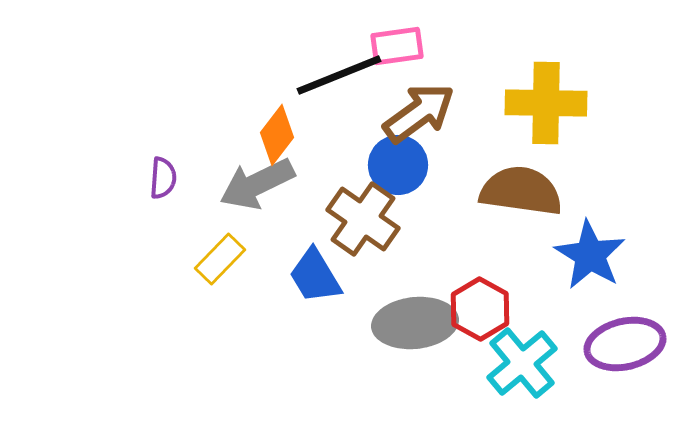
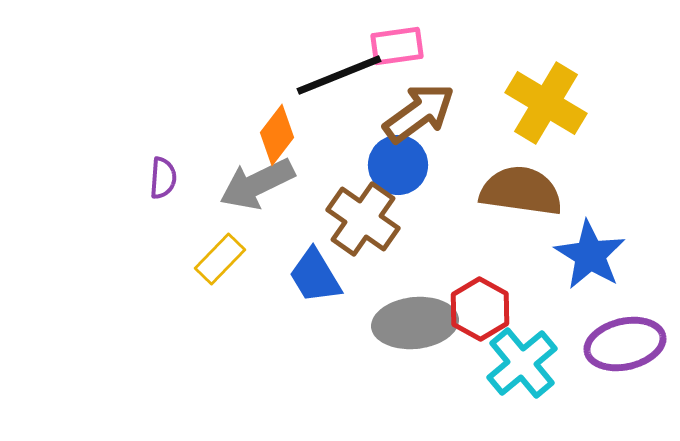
yellow cross: rotated 30 degrees clockwise
